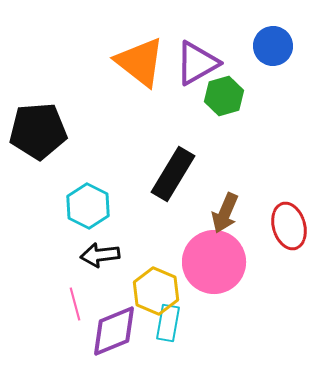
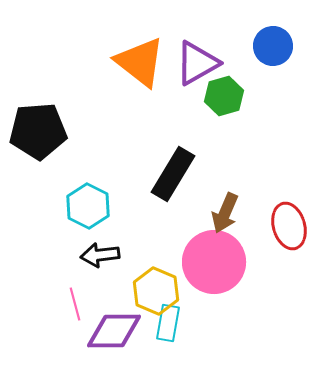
purple diamond: rotated 22 degrees clockwise
